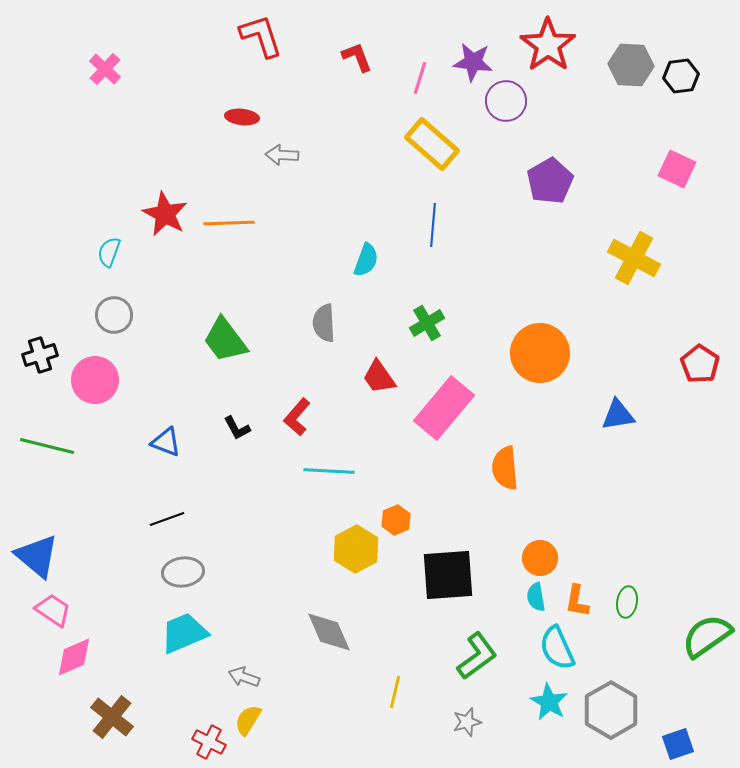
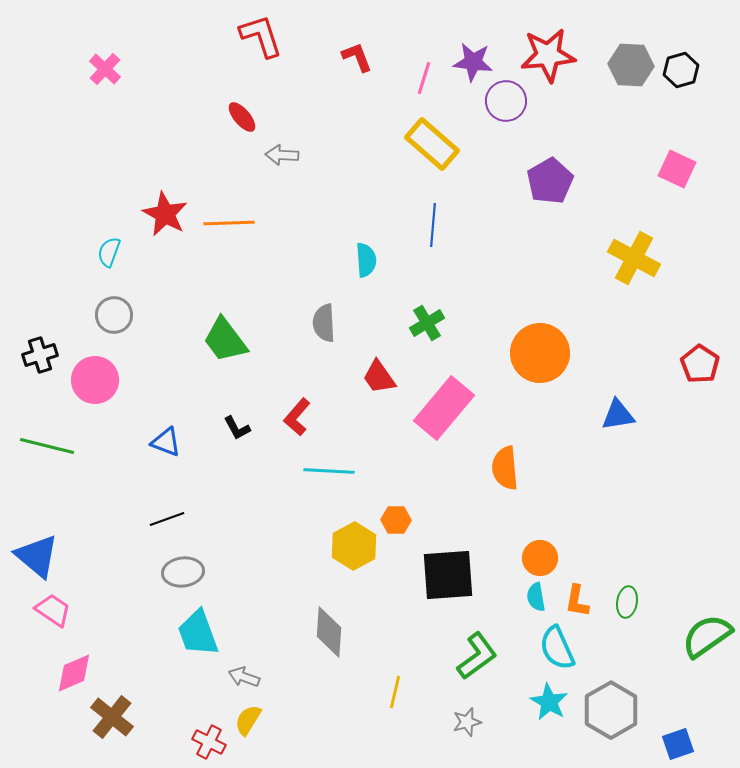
red star at (548, 45): moved 10 px down; rotated 30 degrees clockwise
black hexagon at (681, 76): moved 6 px up; rotated 8 degrees counterclockwise
pink line at (420, 78): moved 4 px right
red ellipse at (242, 117): rotated 44 degrees clockwise
cyan semicircle at (366, 260): rotated 24 degrees counterclockwise
orange hexagon at (396, 520): rotated 24 degrees clockwise
yellow hexagon at (356, 549): moved 2 px left, 3 px up
gray diamond at (329, 632): rotated 27 degrees clockwise
cyan trapezoid at (184, 633): moved 14 px right; rotated 87 degrees counterclockwise
pink diamond at (74, 657): moved 16 px down
